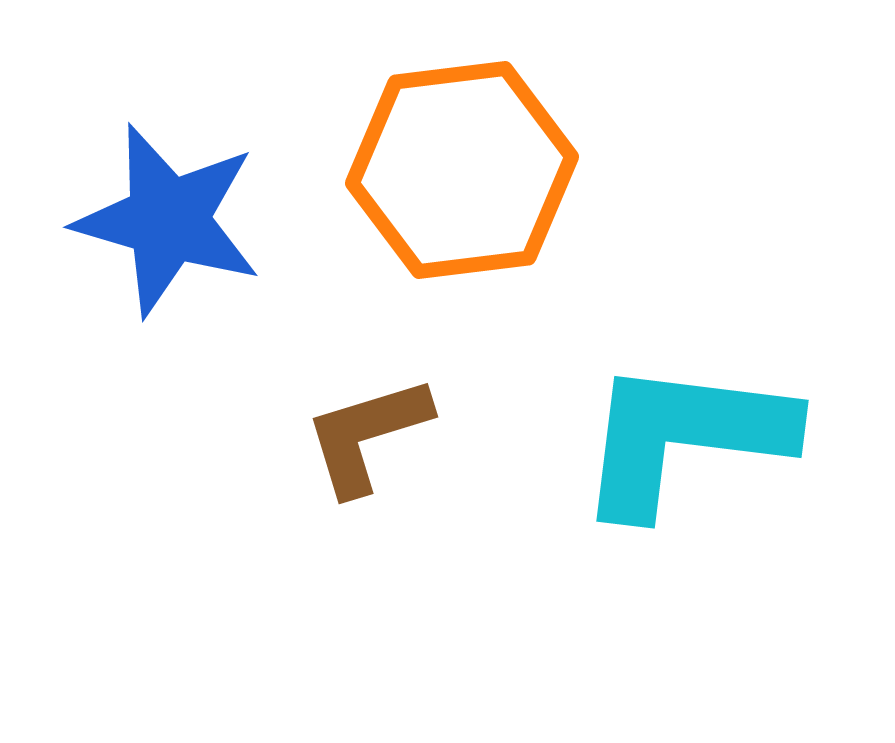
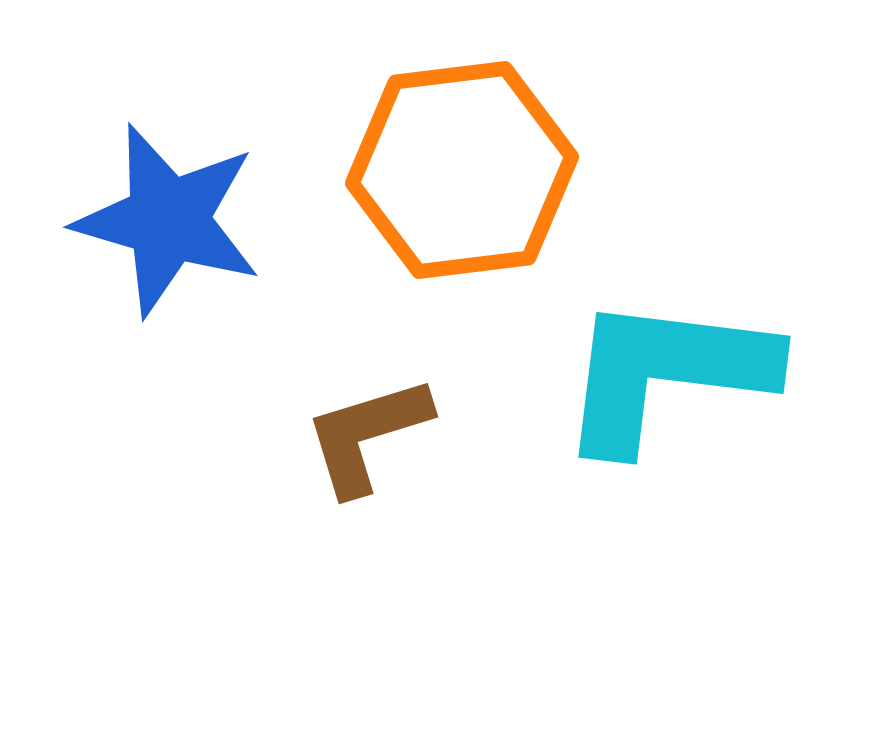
cyan L-shape: moved 18 px left, 64 px up
